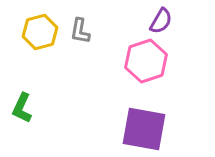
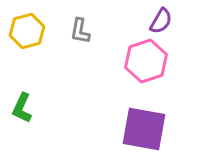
yellow hexagon: moved 13 px left, 1 px up
